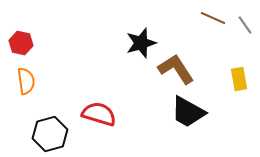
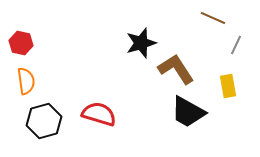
gray line: moved 9 px left, 20 px down; rotated 60 degrees clockwise
yellow rectangle: moved 11 px left, 7 px down
black hexagon: moved 6 px left, 13 px up
